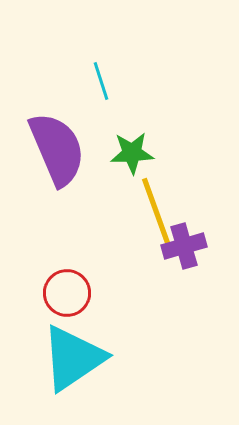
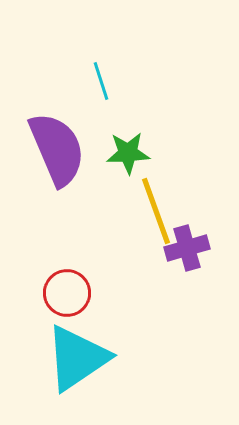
green star: moved 4 px left
purple cross: moved 3 px right, 2 px down
cyan triangle: moved 4 px right
